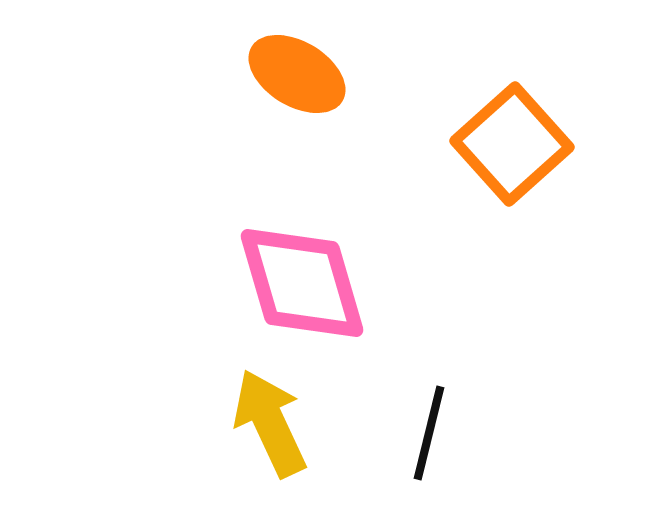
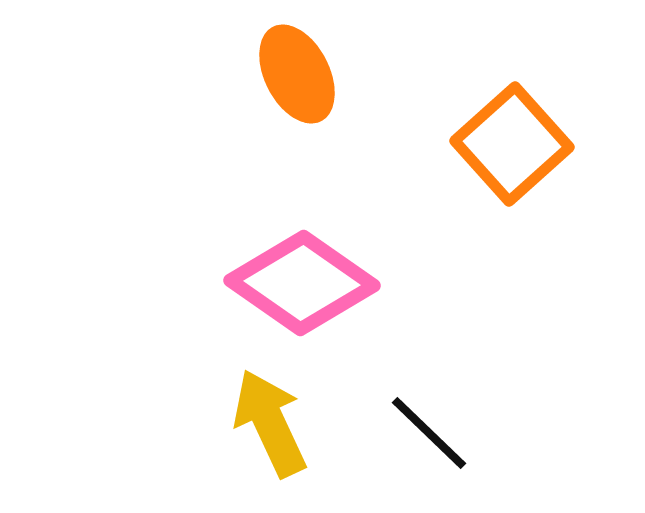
orange ellipse: rotated 32 degrees clockwise
pink diamond: rotated 39 degrees counterclockwise
black line: rotated 60 degrees counterclockwise
